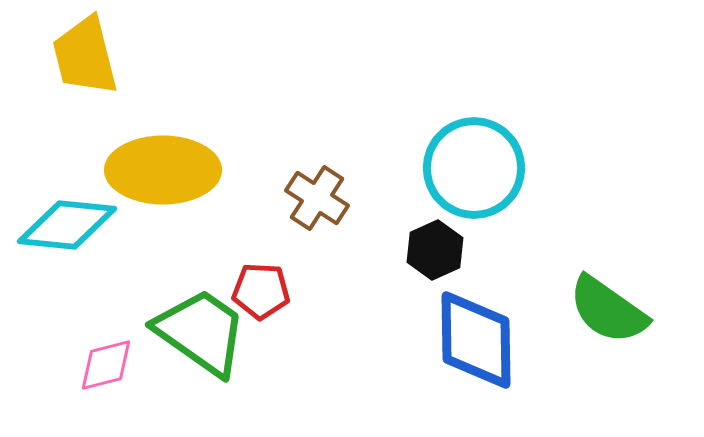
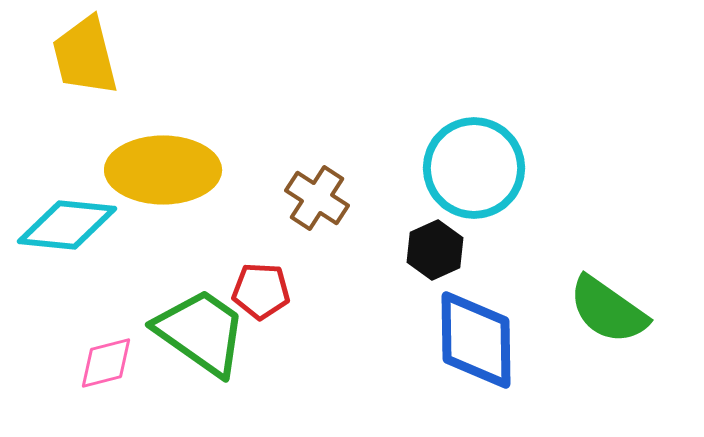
pink diamond: moved 2 px up
